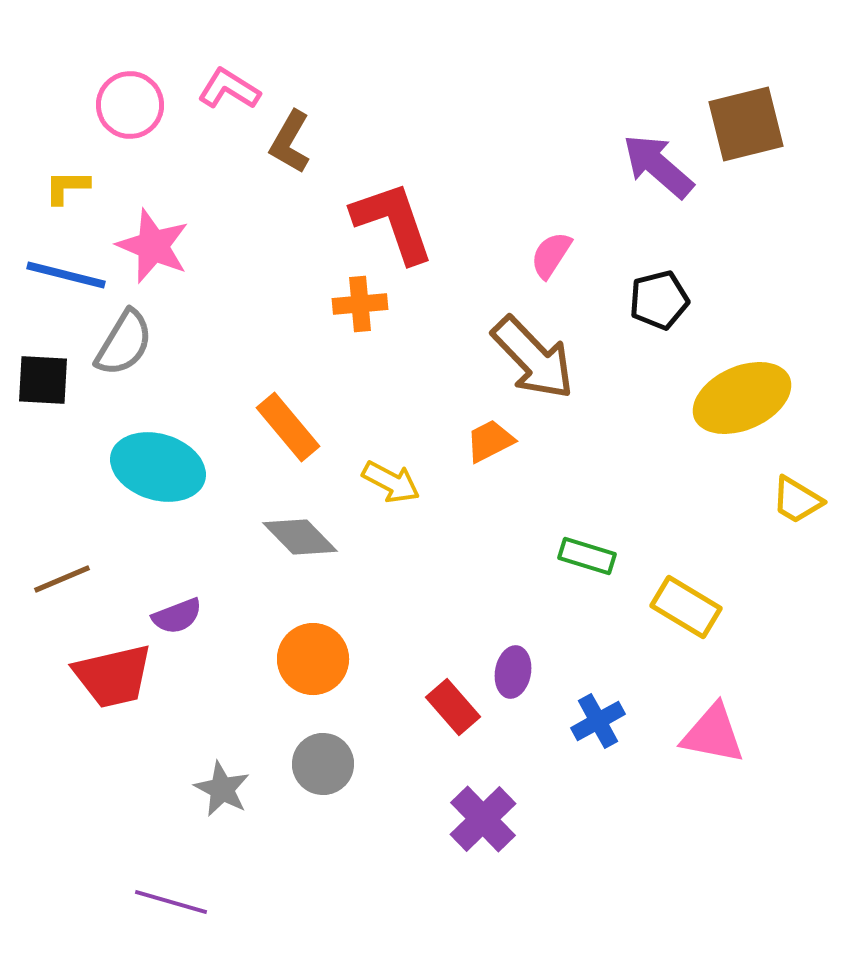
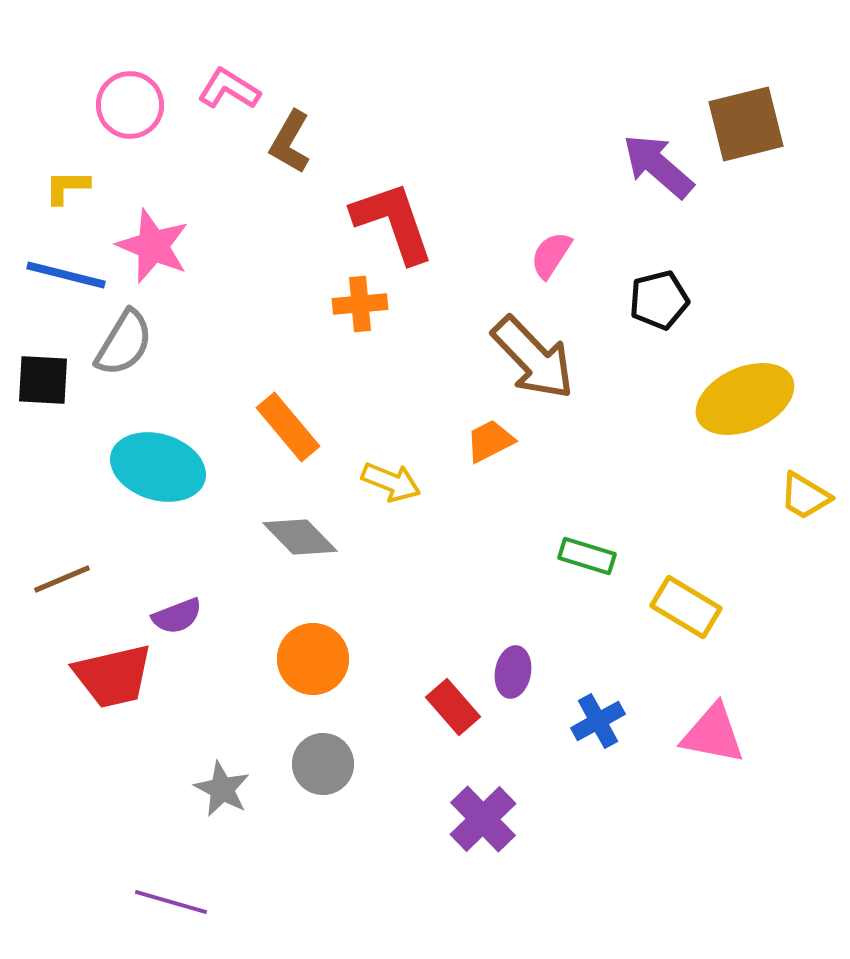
yellow ellipse: moved 3 px right, 1 px down
yellow arrow: rotated 6 degrees counterclockwise
yellow trapezoid: moved 8 px right, 4 px up
